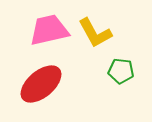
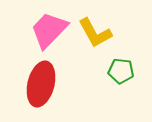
pink trapezoid: rotated 33 degrees counterclockwise
red ellipse: rotated 36 degrees counterclockwise
